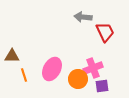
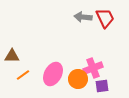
red trapezoid: moved 14 px up
pink ellipse: moved 1 px right, 5 px down
orange line: moved 1 px left; rotated 72 degrees clockwise
